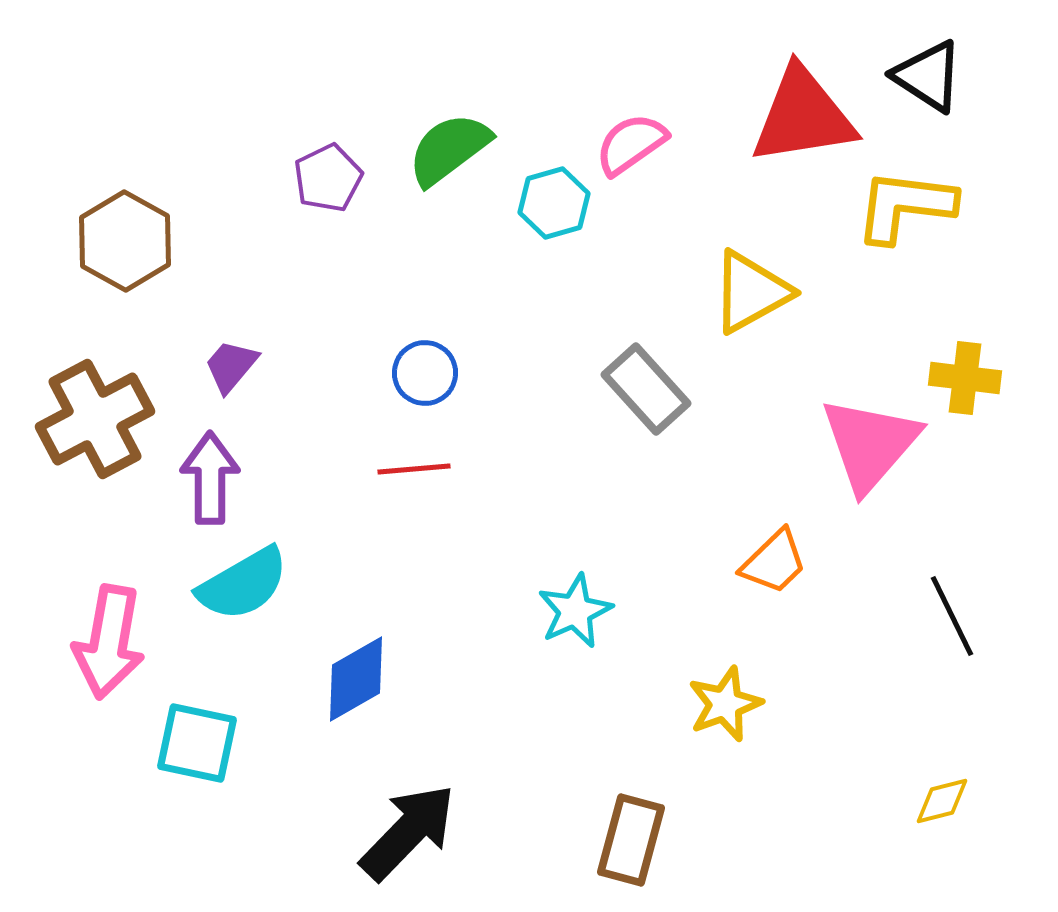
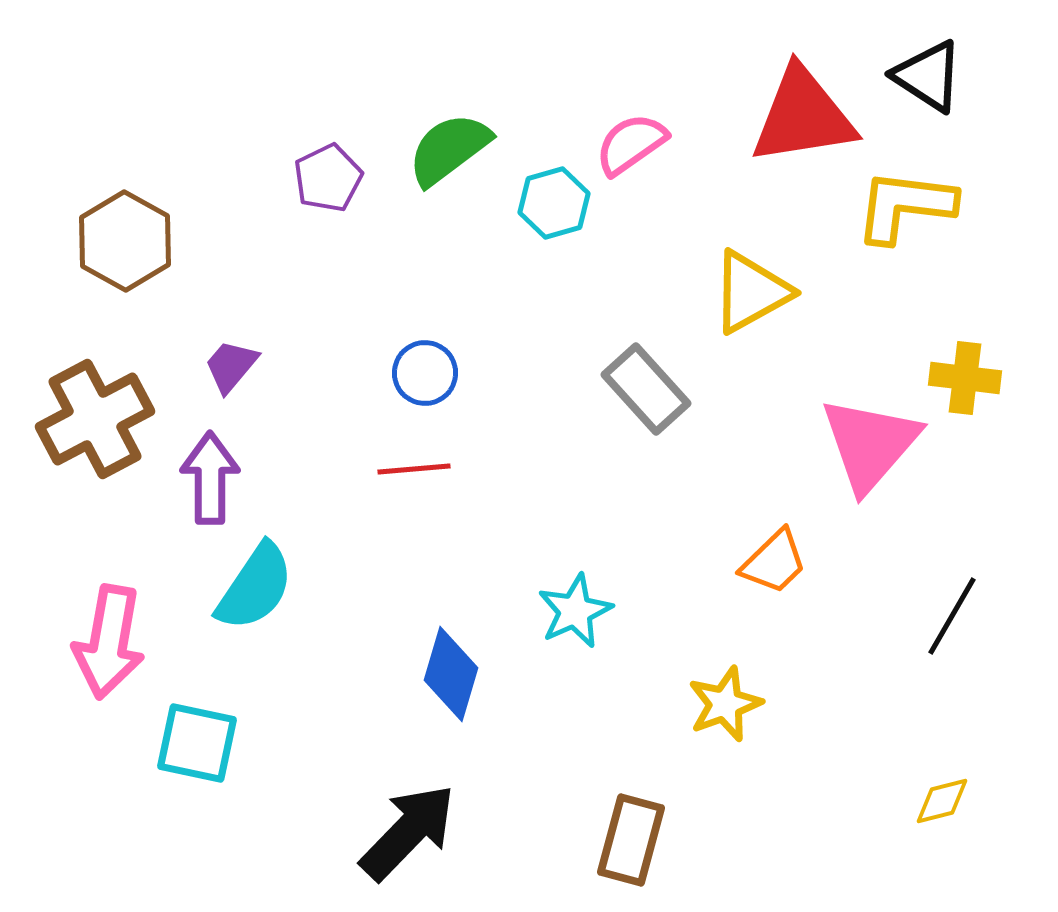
cyan semicircle: moved 12 px right, 3 px down; rotated 26 degrees counterclockwise
black line: rotated 56 degrees clockwise
blue diamond: moved 95 px right, 5 px up; rotated 44 degrees counterclockwise
